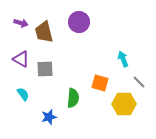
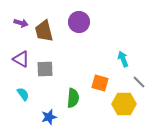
brown trapezoid: moved 1 px up
